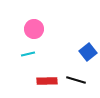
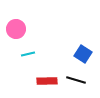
pink circle: moved 18 px left
blue square: moved 5 px left, 2 px down; rotated 18 degrees counterclockwise
